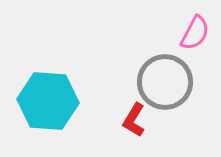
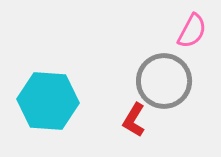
pink semicircle: moved 3 px left, 2 px up
gray circle: moved 1 px left, 1 px up
